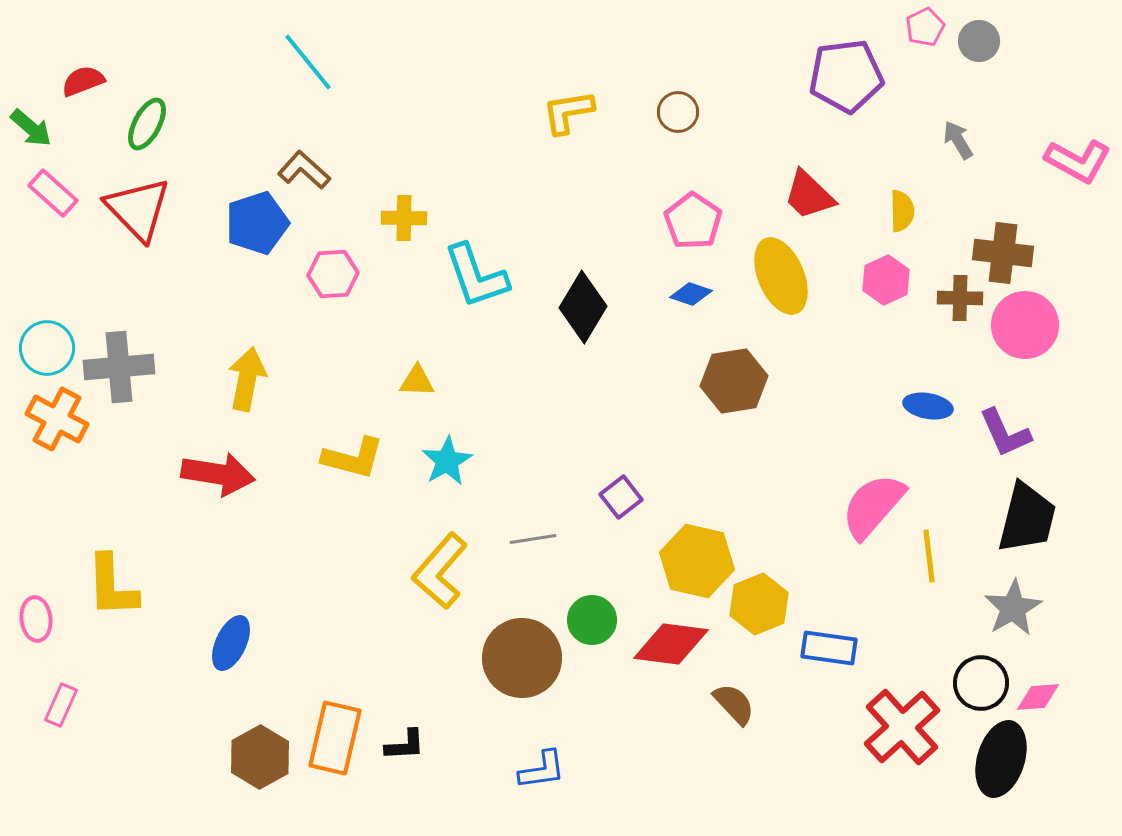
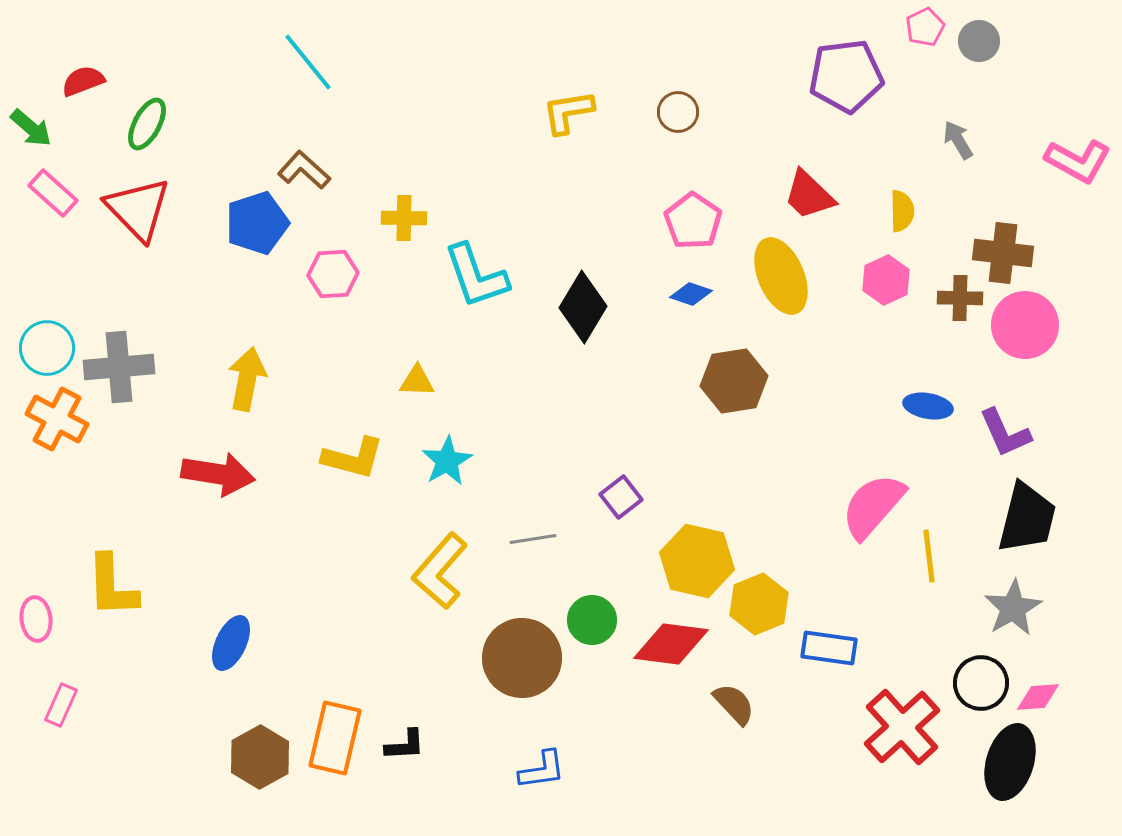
black ellipse at (1001, 759): moved 9 px right, 3 px down
